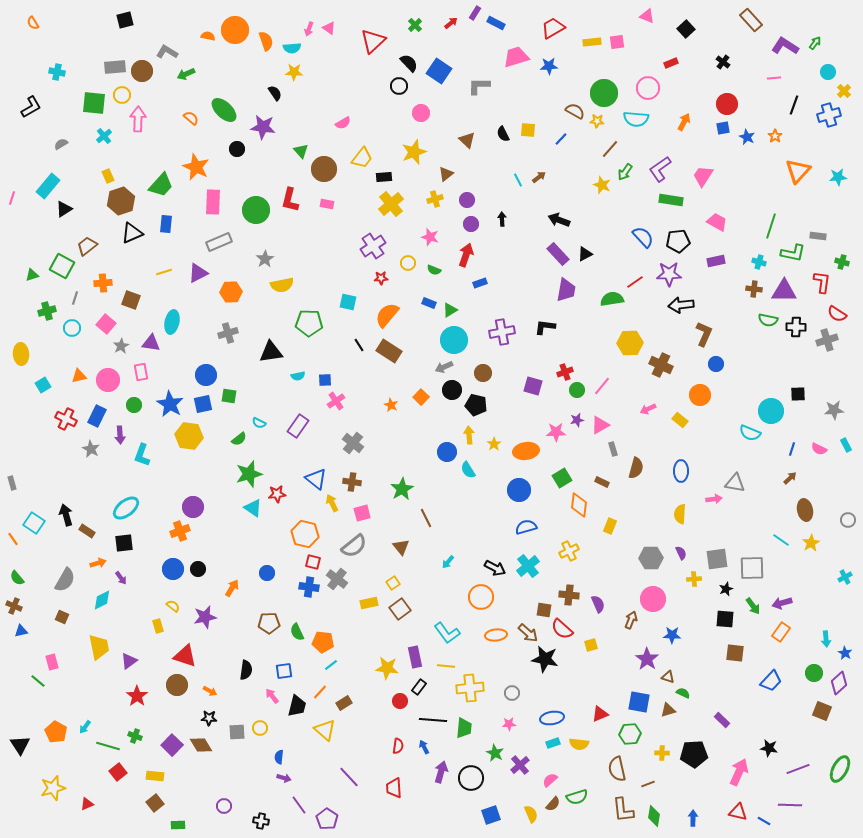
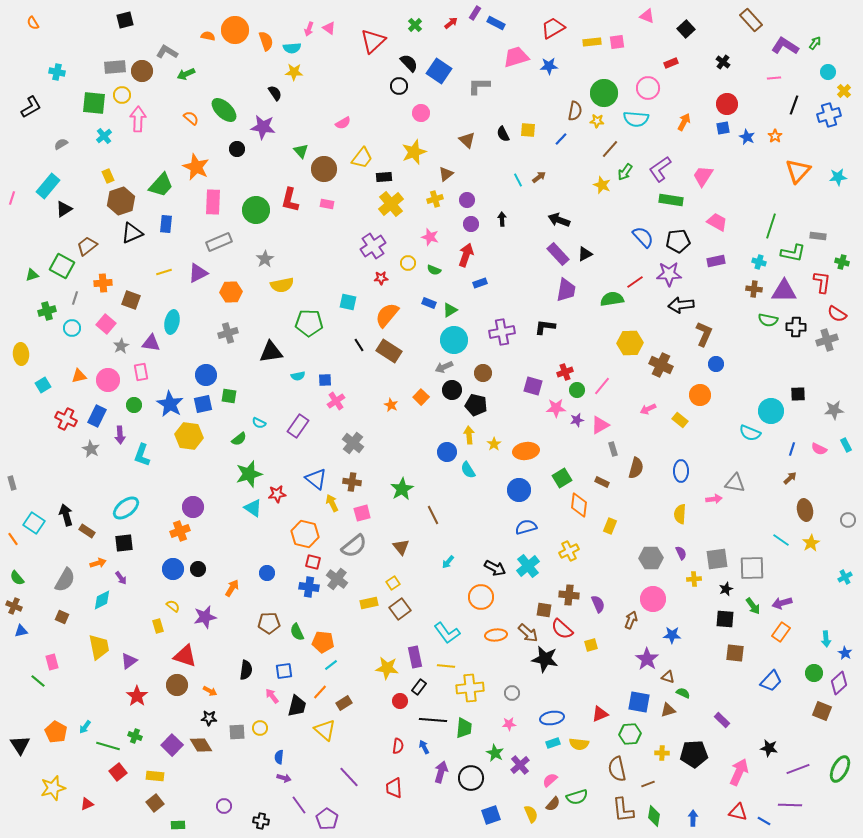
brown semicircle at (575, 111): rotated 72 degrees clockwise
pink star at (556, 432): moved 24 px up
brown line at (426, 518): moved 7 px right, 3 px up
